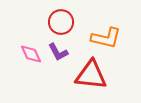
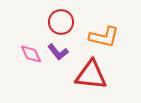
orange L-shape: moved 2 px left, 1 px up
purple L-shape: rotated 10 degrees counterclockwise
